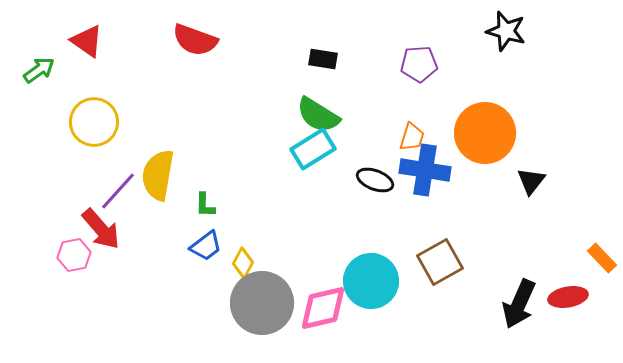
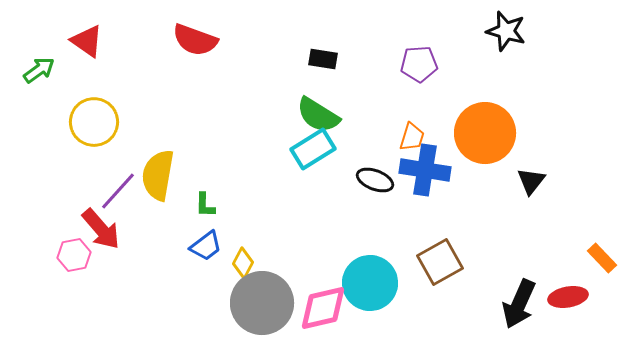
cyan circle: moved 1 px left, 2 px down
